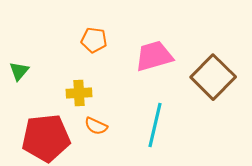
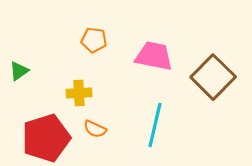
pink trapezoid: rotated 27 degrees clockwise
green triangle: rotated 15 degrees clockwise
orange semicircle: moved 1 px left, 3 px down
red pentagon: rotated 12 degrees counterclockwise
